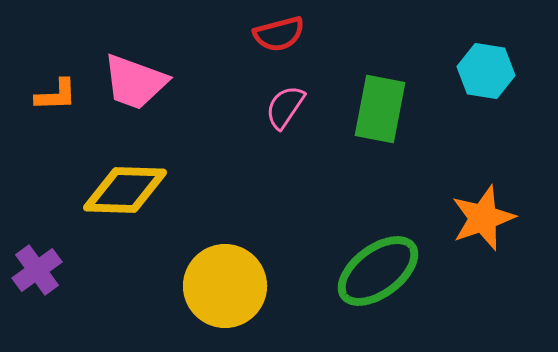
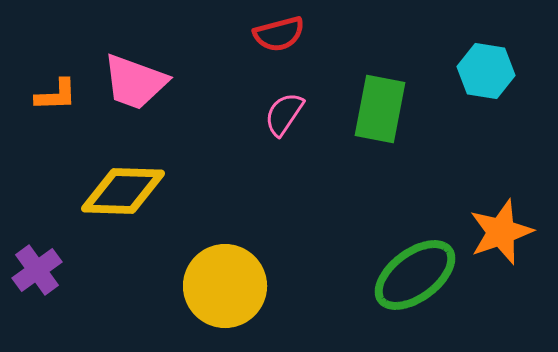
pink semicircle: moved 1 px left, 7 px down
yellow diamond: moved 2 px left, 1 px down
orange star: moved 18 px right, 14 px down
green ellipse: moved 37 px right, 4 px down
